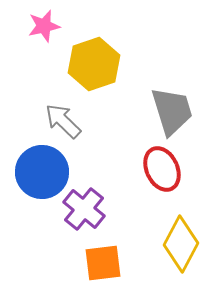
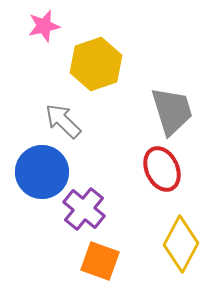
yellow hexagon: moved 2 px right
orange square: moved 3 px left, 2 px up; rotated 27 degrees clockwise
